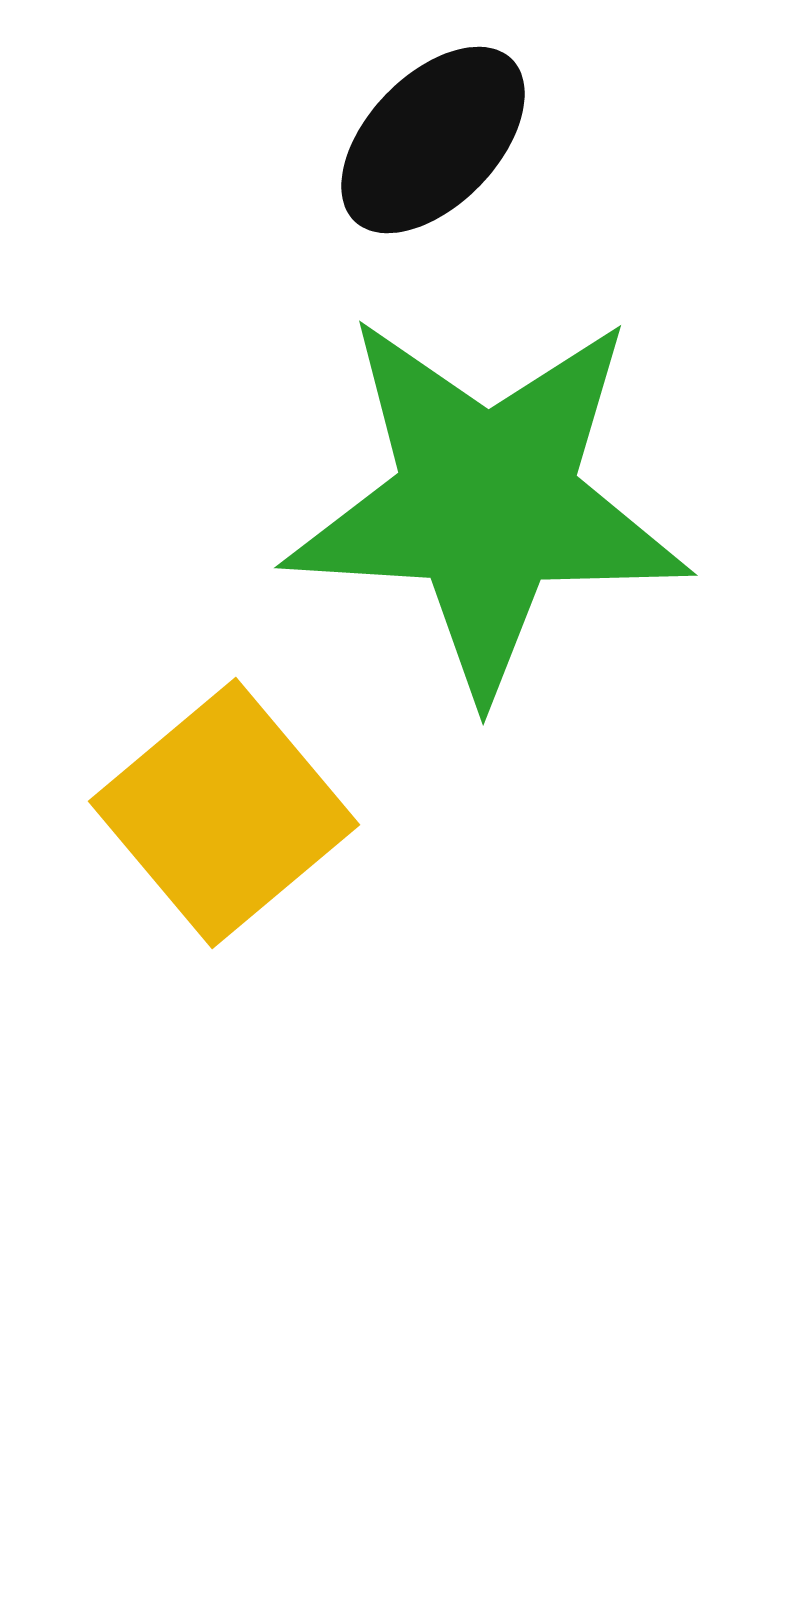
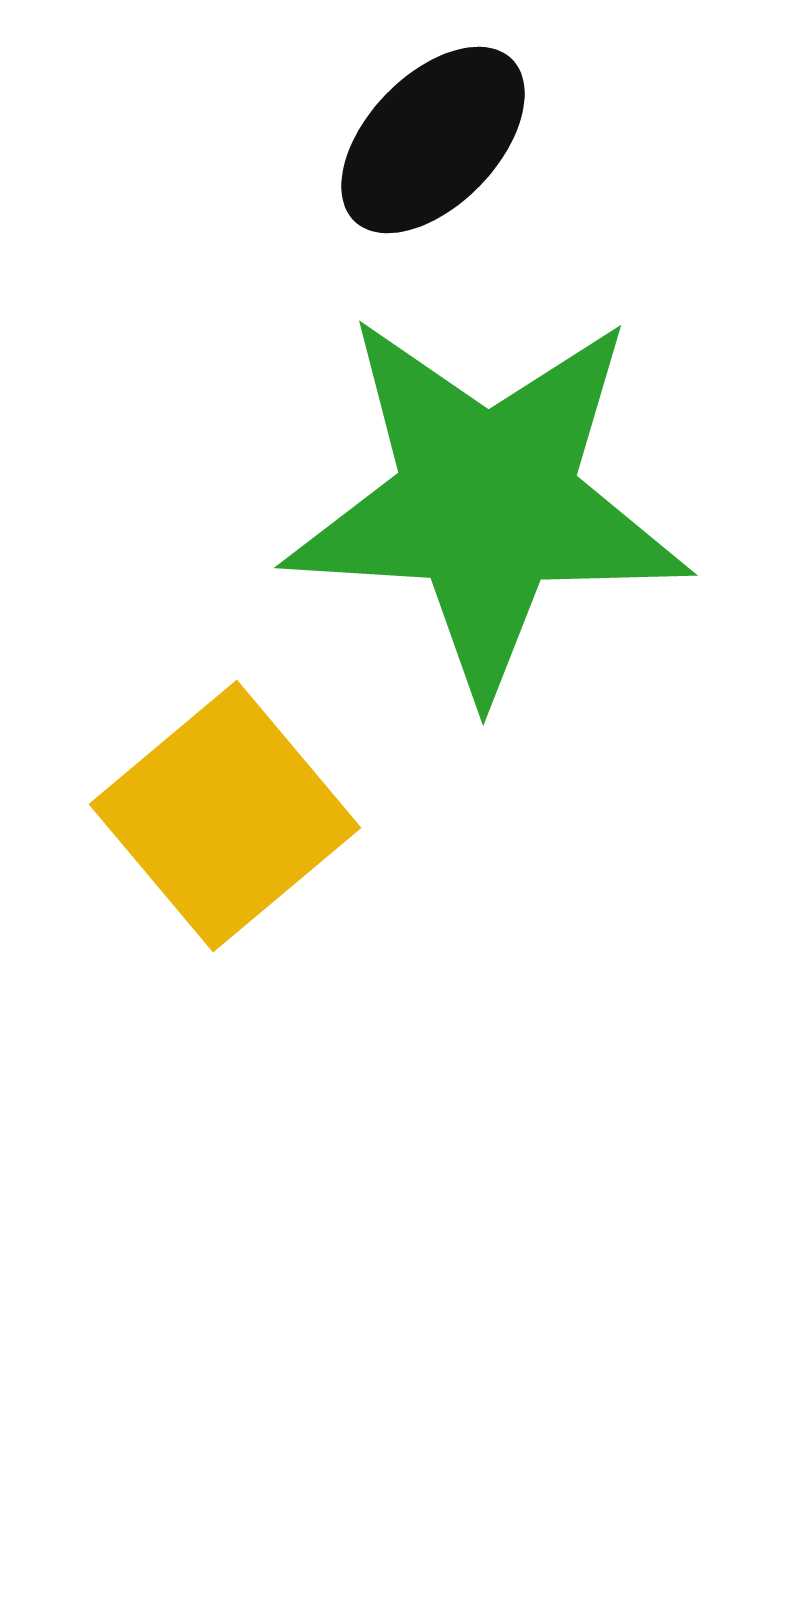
yellow square: moved 1 px right, 3 px down
